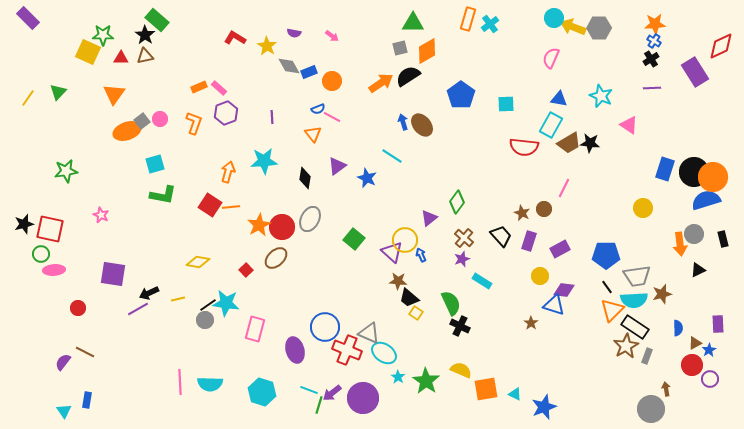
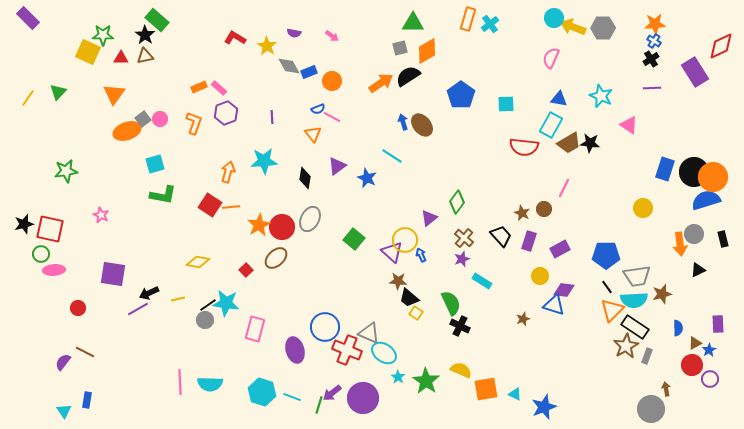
gray hexagon at (599, 28): moved 4 px right
gray square at (142, 121): moved 1 px right, 2 px up
brown star at (531, 323): moved 8 px left, 4 px up; rotated 16 degrees clockwise
cyan line at (309, 390): moved 17 px left, 7 px down
